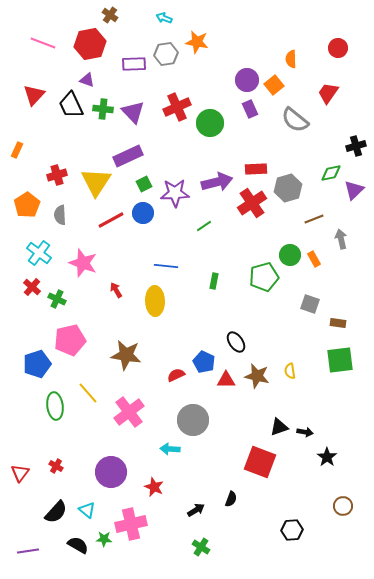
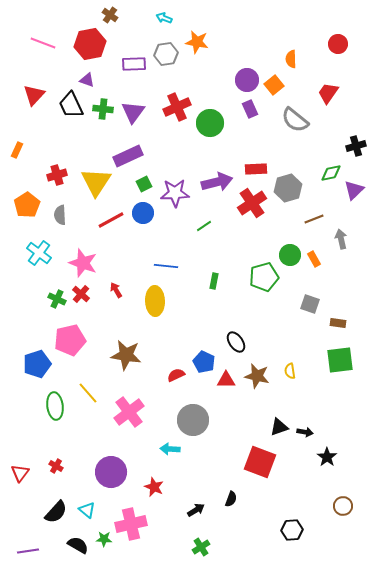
red circle at (338, 48): moved 4 px up
purple triangle at (133, 112): rotated 20 degrees clockwise
red cross at (32, 287): moved 49 px right, 7 px down
green cross at (201, 547): rotated 24 degrees clockwise
